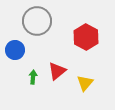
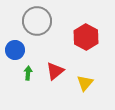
red triangle: moved 2 px left
green arrow: moved 5 px left, 4 px up
